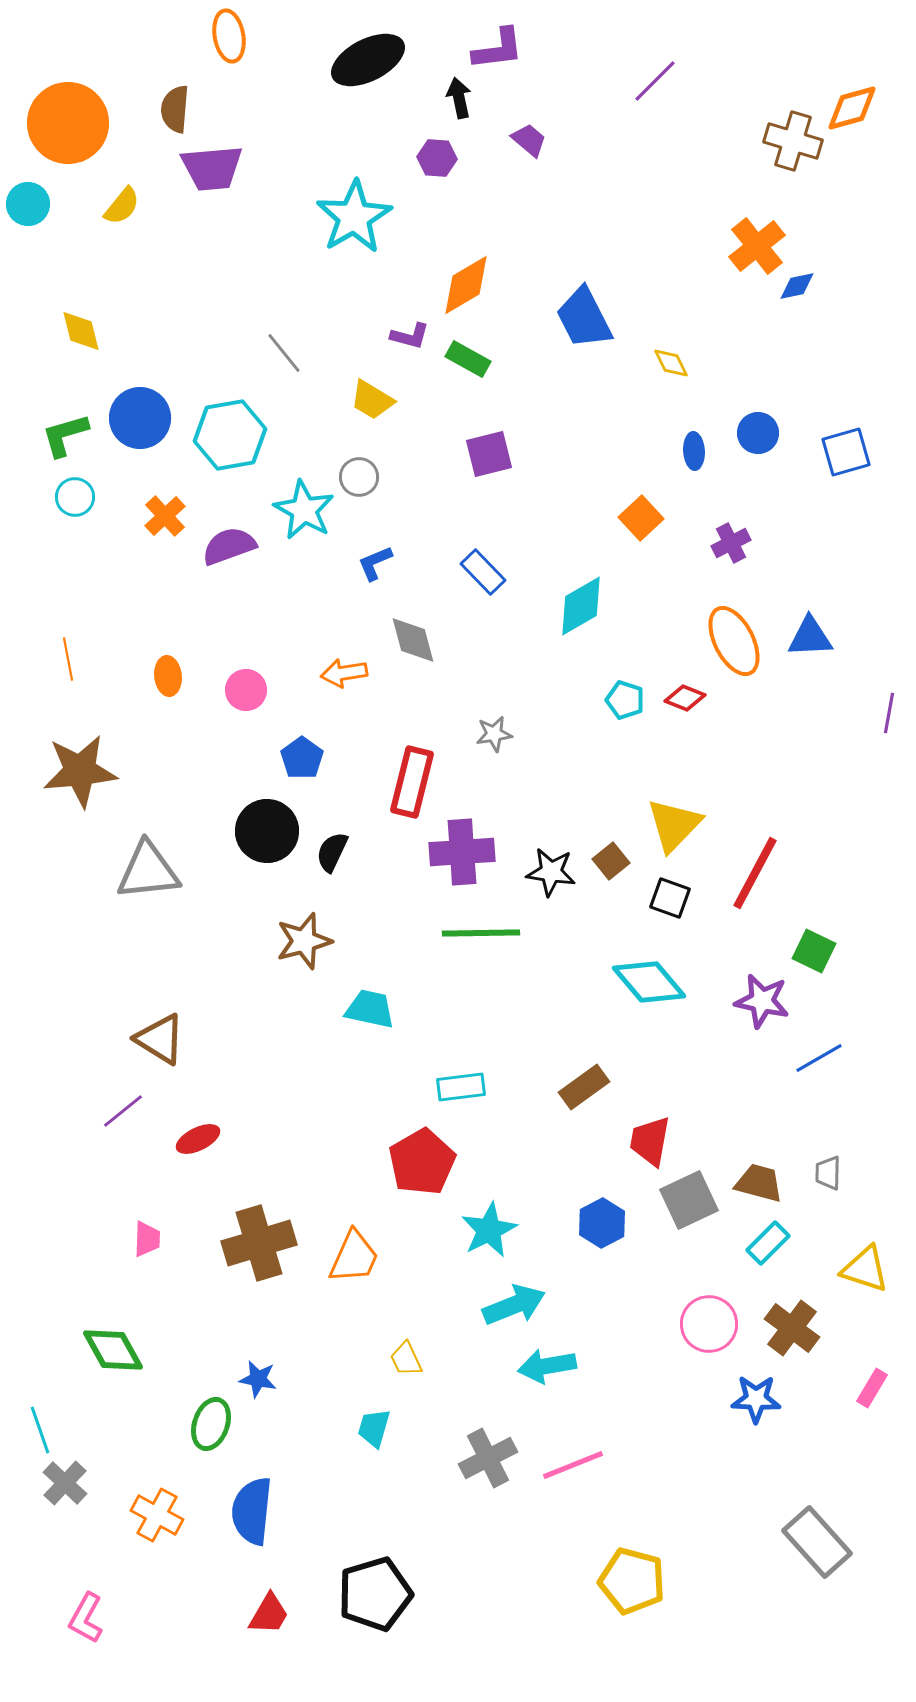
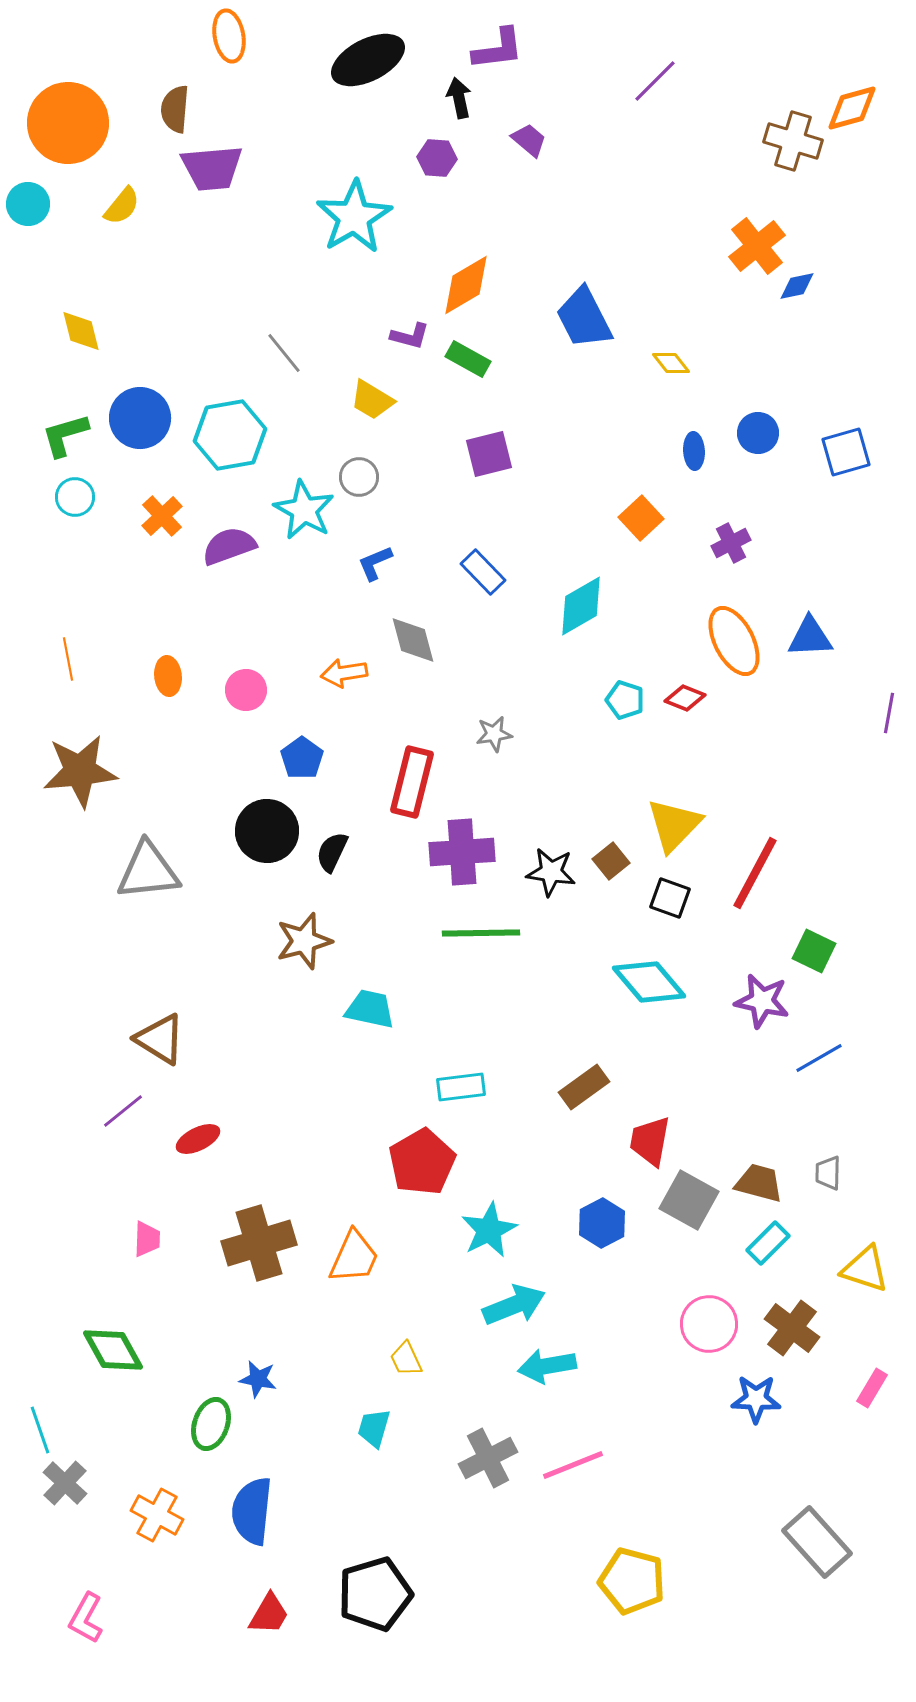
yellow diamond at (671, 363): rotated 12 degrees counterclockwise
orange cross at (165, 516): moved 3 px left
gray square at (689, 1200): rotated 36 degrees counterclockwise
